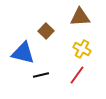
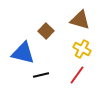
brown triangle: moved 3 px down; rotated 20 degrees clockwise
